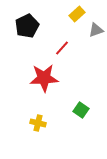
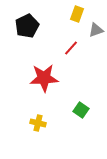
yellow rectangle: rotated 28 degrees counterclockwise
red line: moved 9 px right
